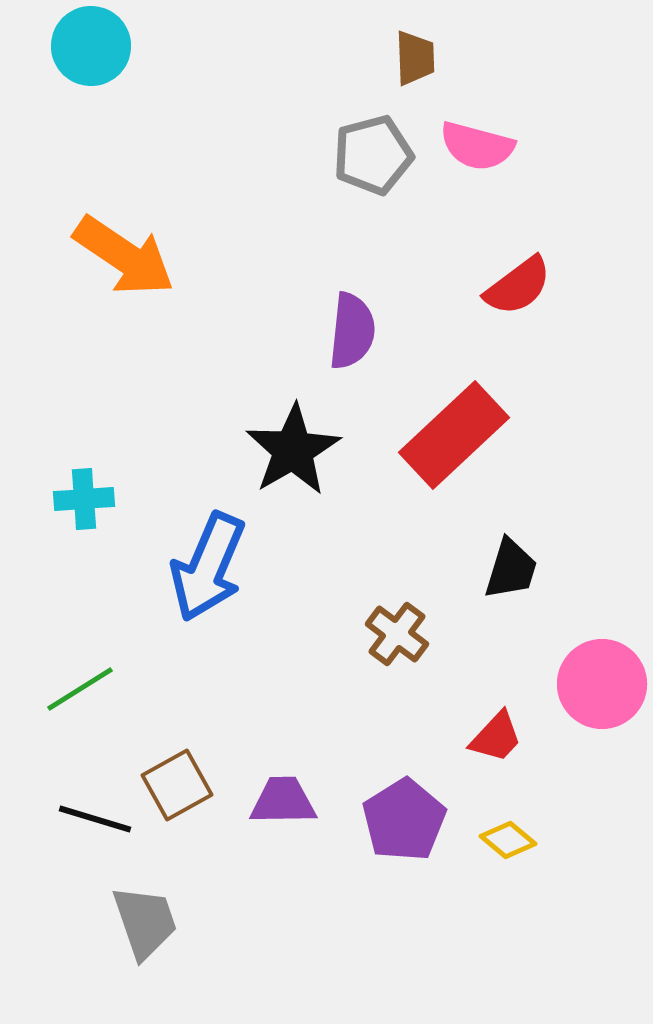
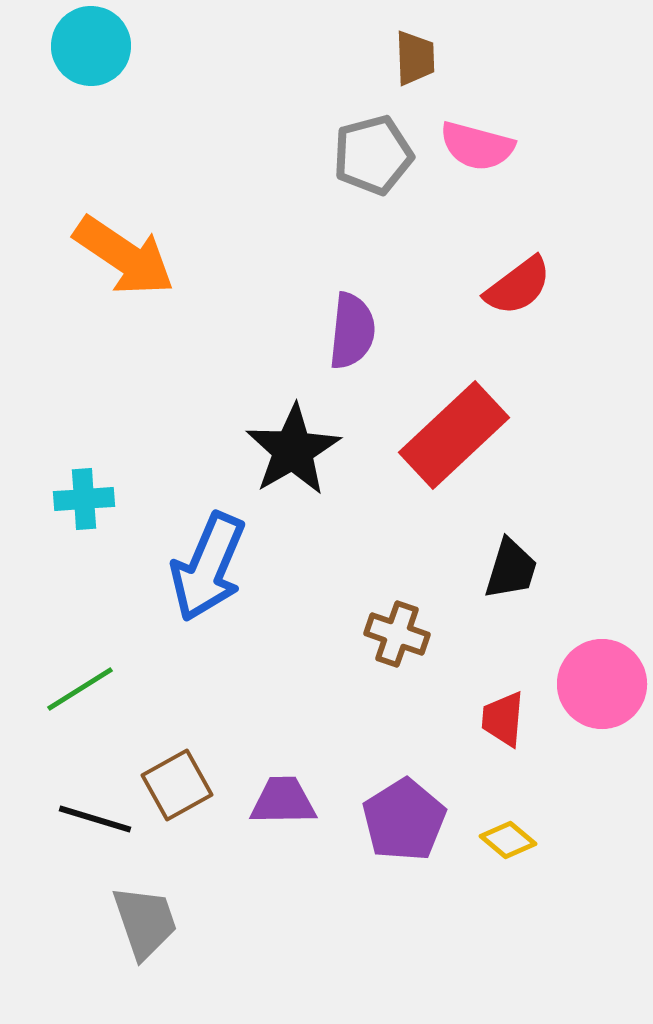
brown cross: rotated 18 degrees counterclockwise
red trapezoid: moved 7 px right, 18 px up; rotated 142 degrees clockwise
